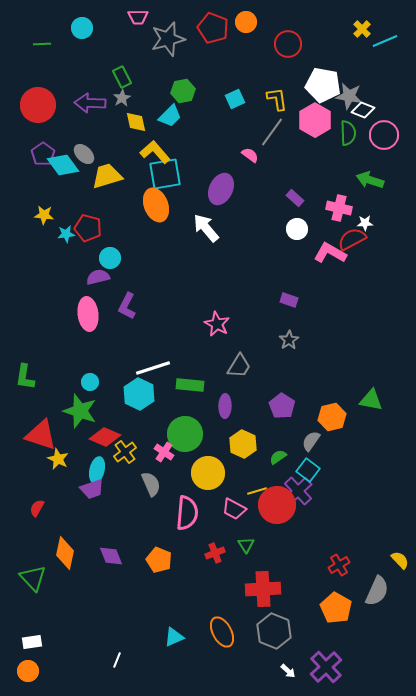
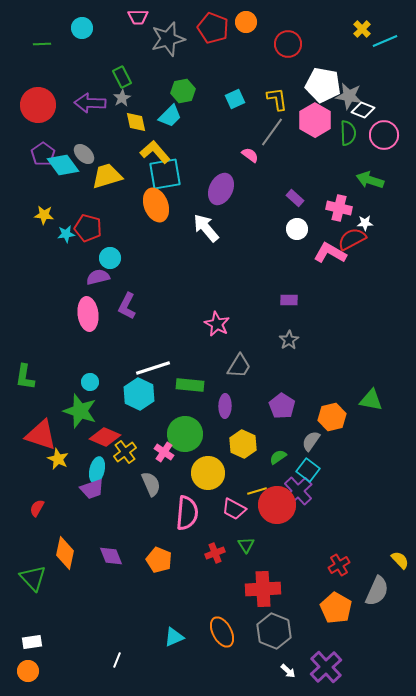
purple rectangle at (289, 300): rotated 18 degrees counterclockwise
